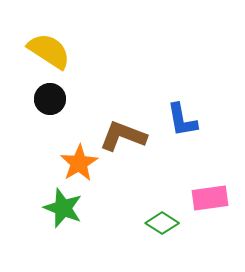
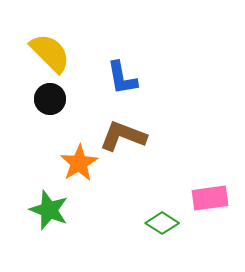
yellow semicircle: moved 1 px right, 2 px down; rotated 12 degrees clockwise
blue L-shape: moved 60 px left, 42 px up
green star: moved 14 px left, 2 px down
